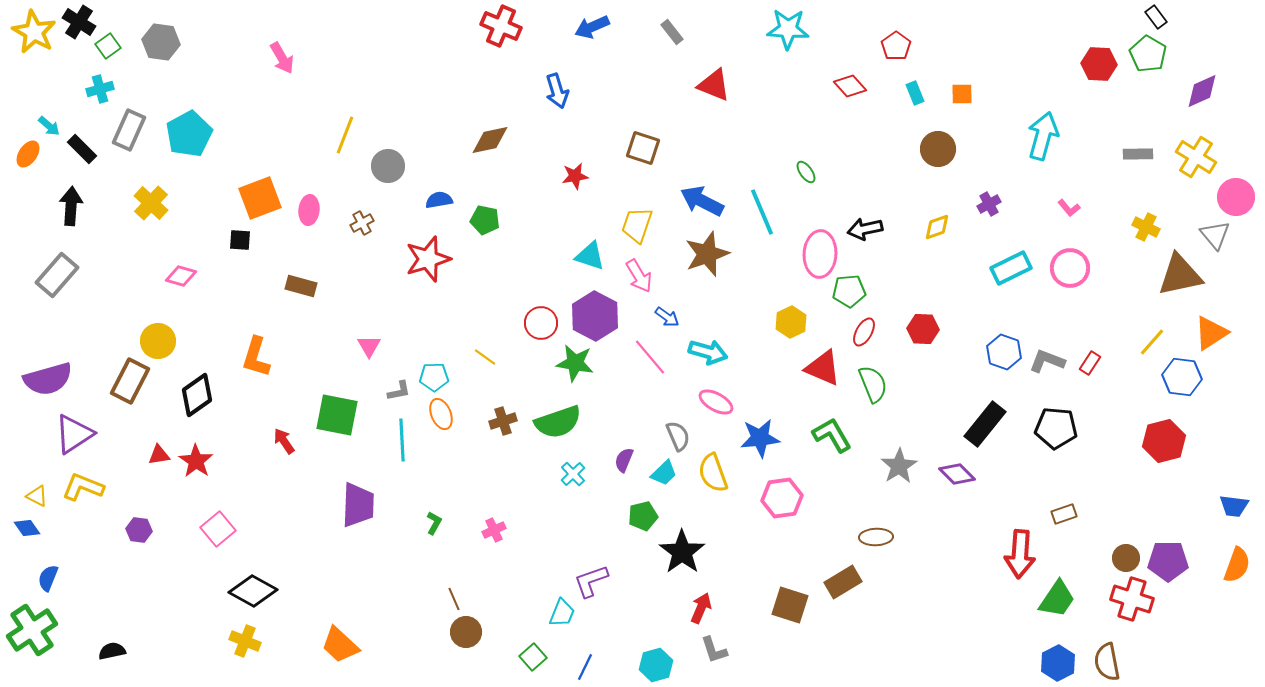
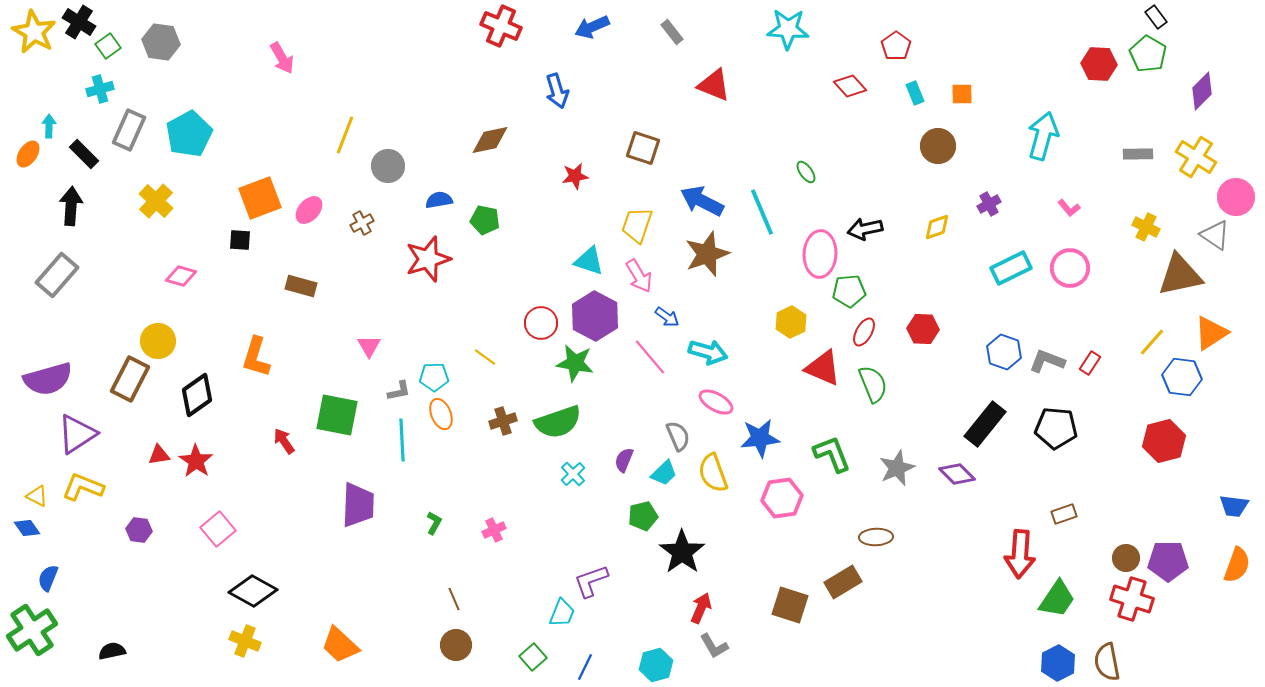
purple diamond at (1202, 91): rotated 21 degrees counterclockwise
cyan arrow at (49, 126): rotated 130 degrees counterclockwise
black rectangle at (82, 149): moved 2 px right, 5 px down
brown circle at (938, 149): moved 3 px up
yellow cross at (151, 203): moved 5 px right, 2 px up
pink ellipse at (309, 210): rotated 36 degrees clockwise
gray triangle at (1215, 235): rotated 16 degrees counterclockwise
cyan triangle at (590, 256): moved 1 px left, 5 px down
brown rectangle at (130, 381): moved 2 px up
purple triangle at (74, 434): moved 3 px right
green L-shape at (832, 435): moved 19 px down; rotated 9 degrees clockwise
gray star at (899, 466): moved 2 px left, 2 px down; rotated 9 degrees clockwise
brown circle at (466, 632): moved 10 px left, 13 px down
gray L-shape at (714, 650): moved 4 px up; rotated 12 degrees counterclockwise
